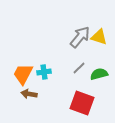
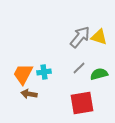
red square: rotated 30 degrees counterclockwise
